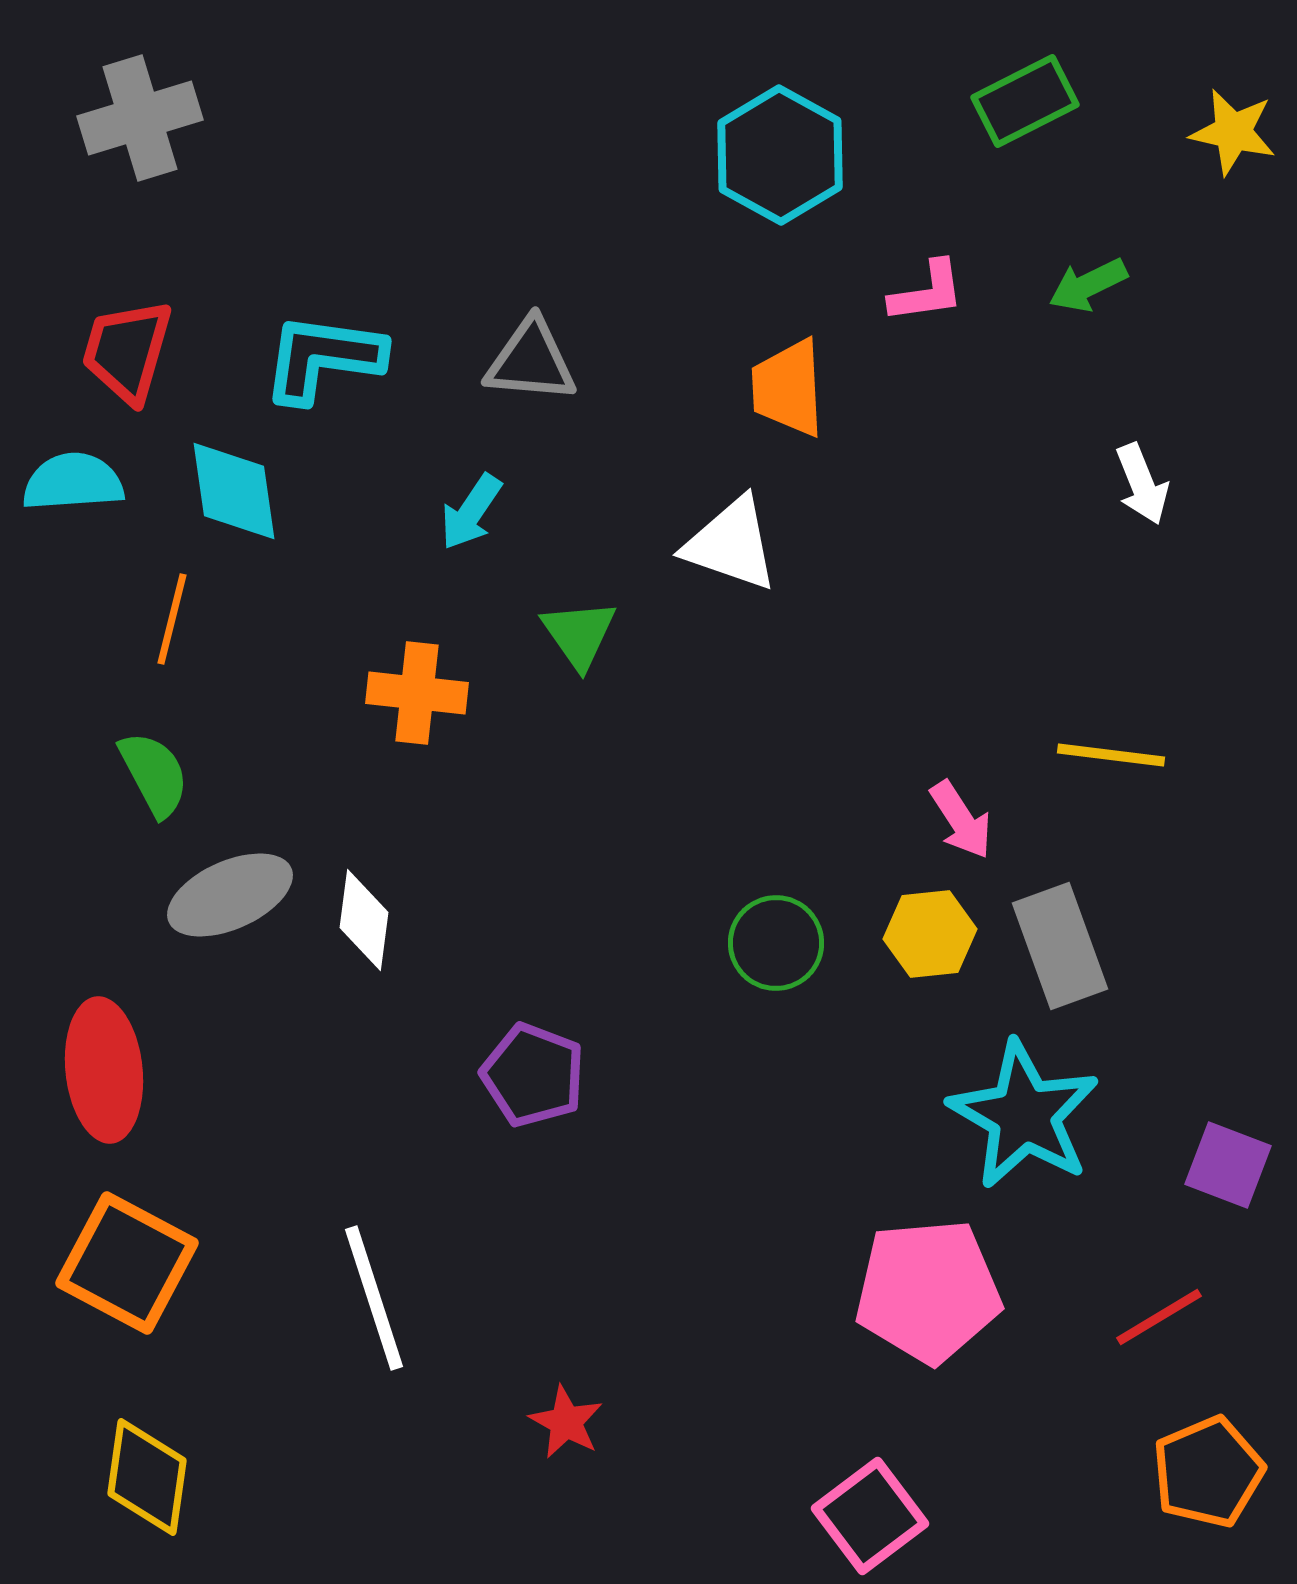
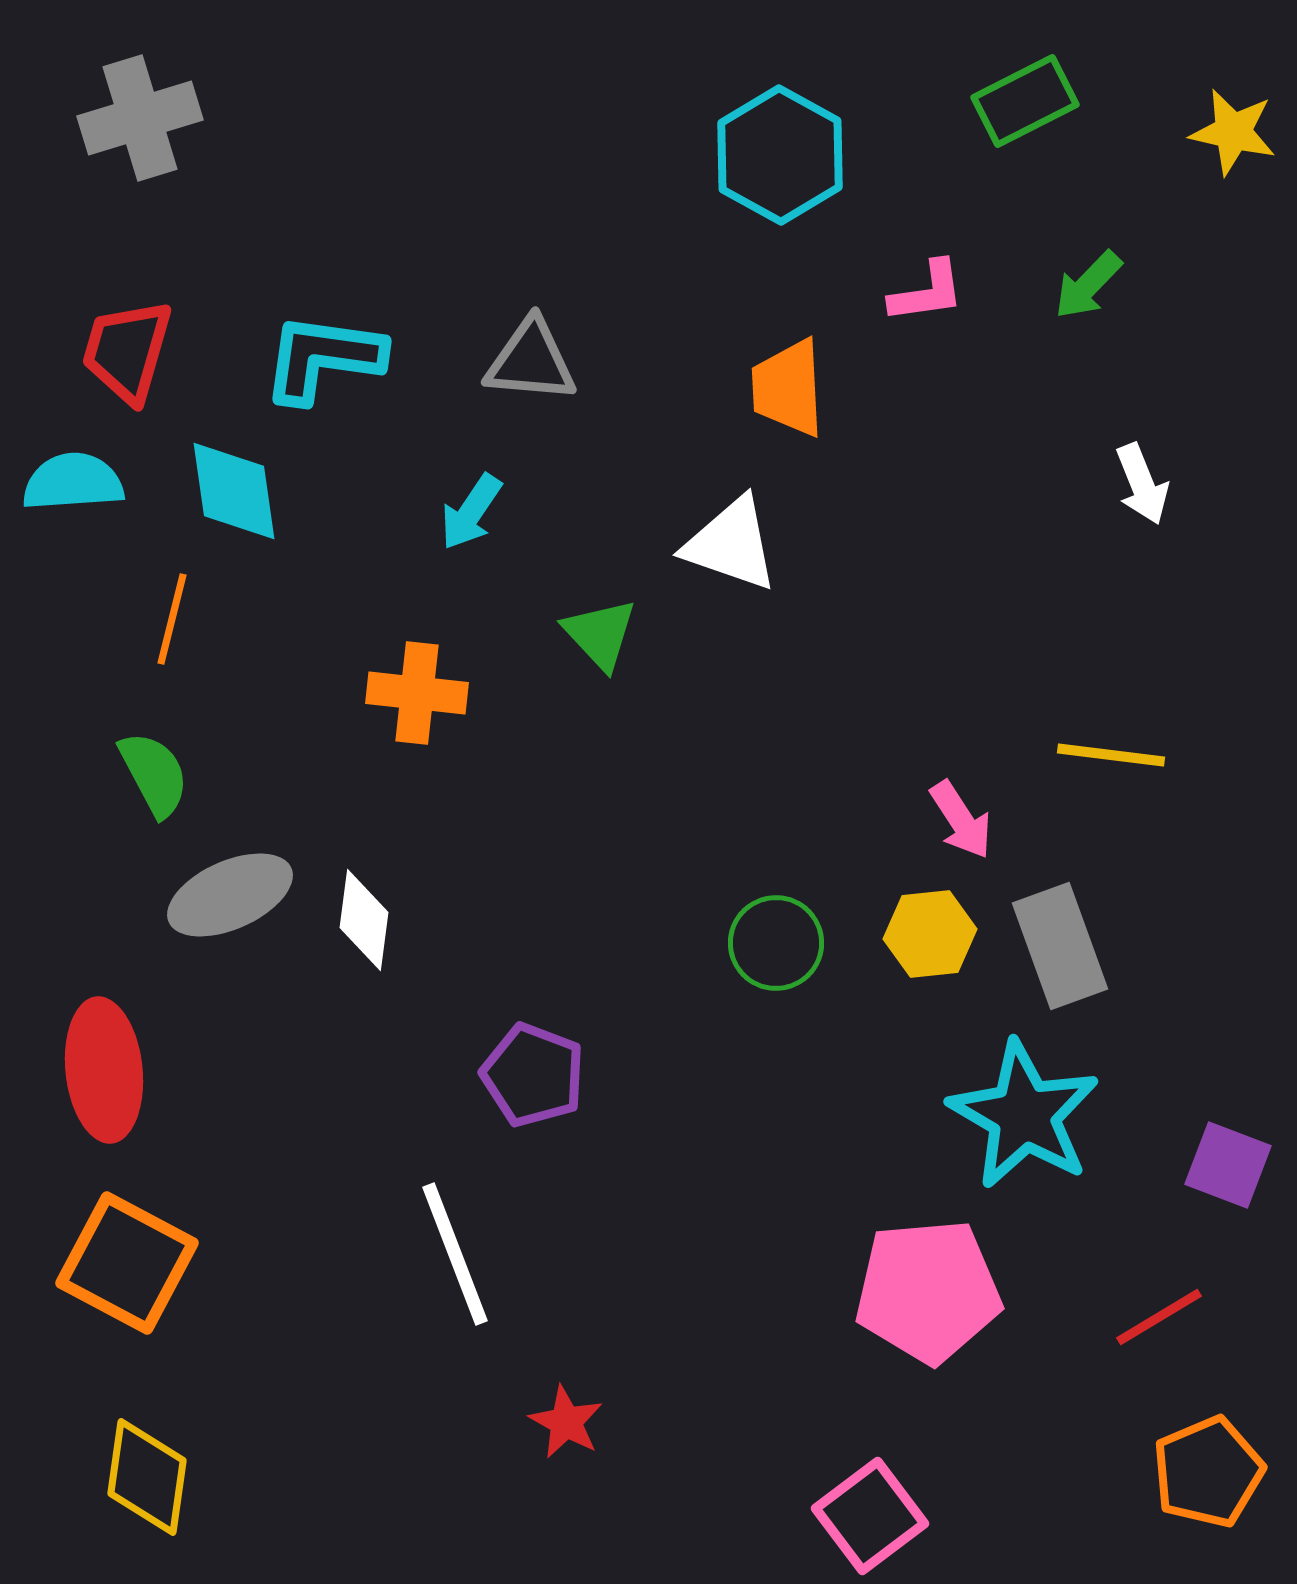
green arrow: rotated 20 degrees counterclockwise
green triangle: moved 21 px right; rotated 8 degrees counterclockwise
white line: moved 81 px right, 44 px up; rotated 3 degrees counterclockwise
